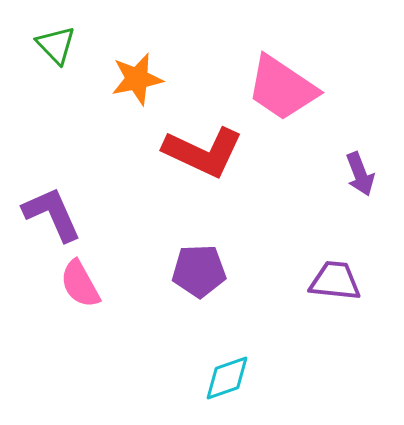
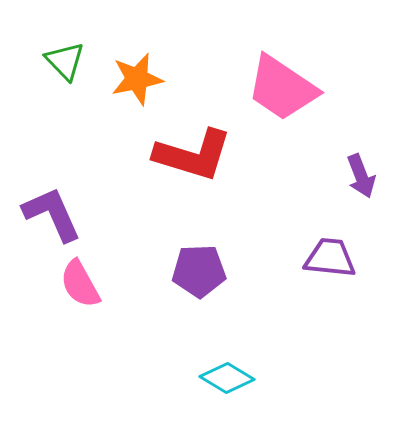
green triangle: moved 9 px right, 16 px down
red L-shape: moved 10 px left, 3 px down; rotated 8 degrees counterclockwise
purple arrow: moved 1 px right, 2 px down
purple trapezoid: moved 5 px left, 23 px up
cyan diamond: rotated 50 degrees clockwise
